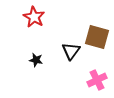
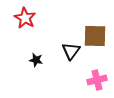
red star: moved 9 px left, 1 px down
brown square: moved 2 px left, 1 px up; rotated 15 degrees counterclockwise
pink cross: rotated 12 degrees clockwise
